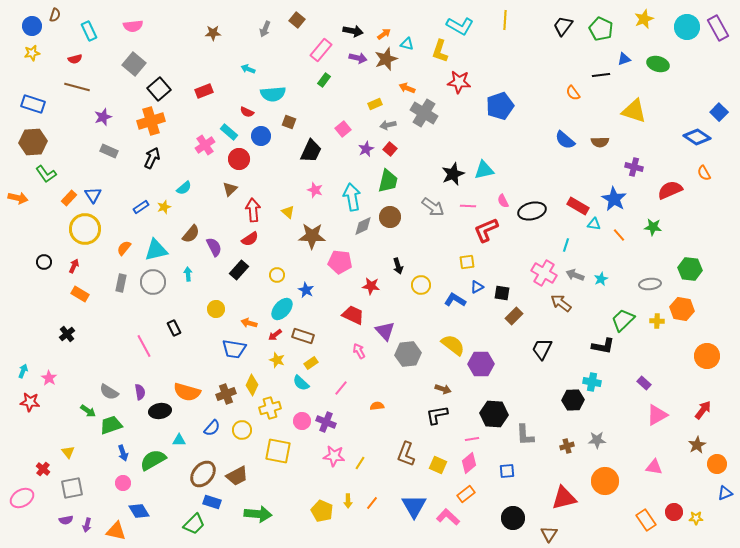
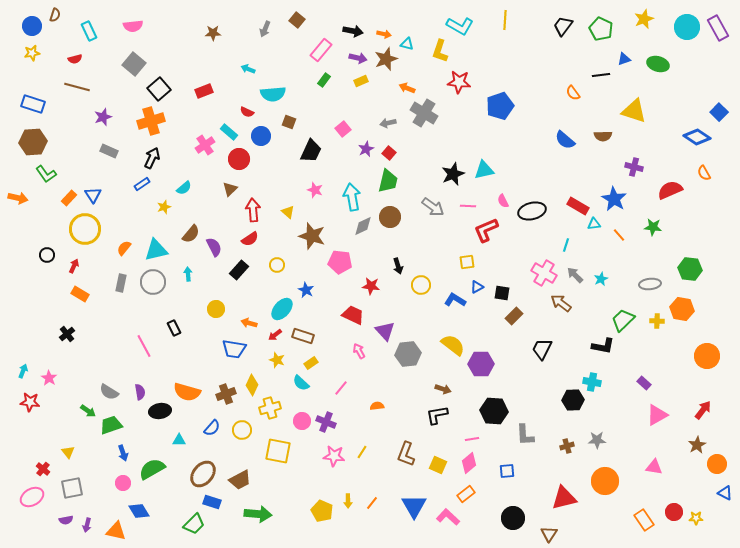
orange arrow at (384, 34): rotated 48 degrees clockwise
yellow rectangle at (375, 104): moved 14 px left, 23 px up
gray arrow at (388, 125): moved 2 px up
brown semicircle at (600, 142): moved 3 px right, 6 px up
red square at (390, 149): moved 1 px left, 4 px down
blue rectangle at (141, 207): moved 1 px right, 23 px up
cyan triangle at (594, 224): rotated 16 degrees counterclockwise
brown star at (312, 236): rotated 16 degrees clockwise
black circle at (44, 262): moved 3 px right, 7 px up
yellow circle at (277, 275): moved 10 px up
gray arrow at (575, 275): rotated 24 degrees clockwise
black hexagon at (494, 414): moved 3 px up
green semicircle at (153, 460): moved 1 px left, 9 px down
yellow line at (360, 463): moved 2 px right, 11 px up
brown trapezoid at (237, 476): moved 3 px right, 4 px down
blue triangle at (725, 493): rotated 49 degrees clockwise
pink ellipse at (22, 498): moved 10 px right, 1 px up
orange rectangle at (646, 520): moved 2 px left
